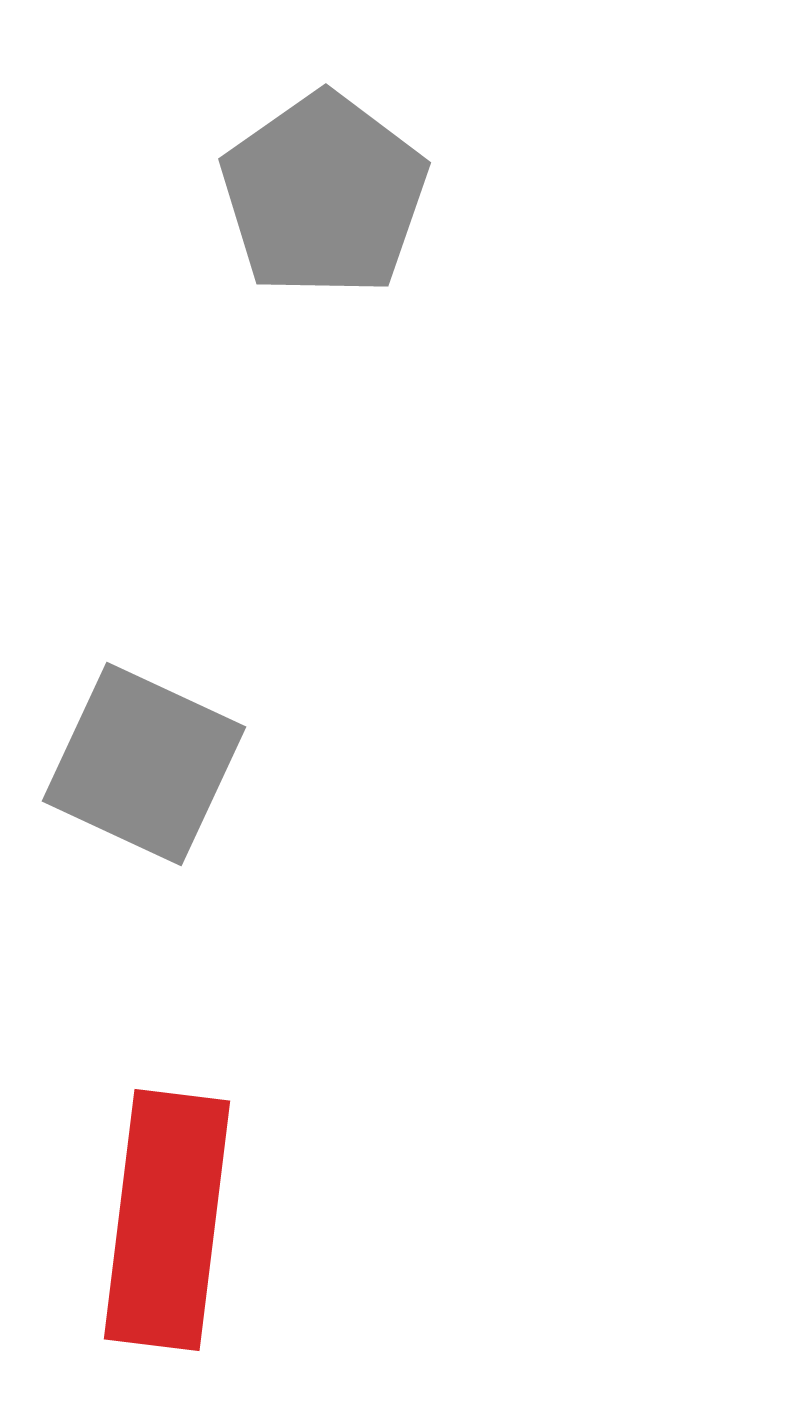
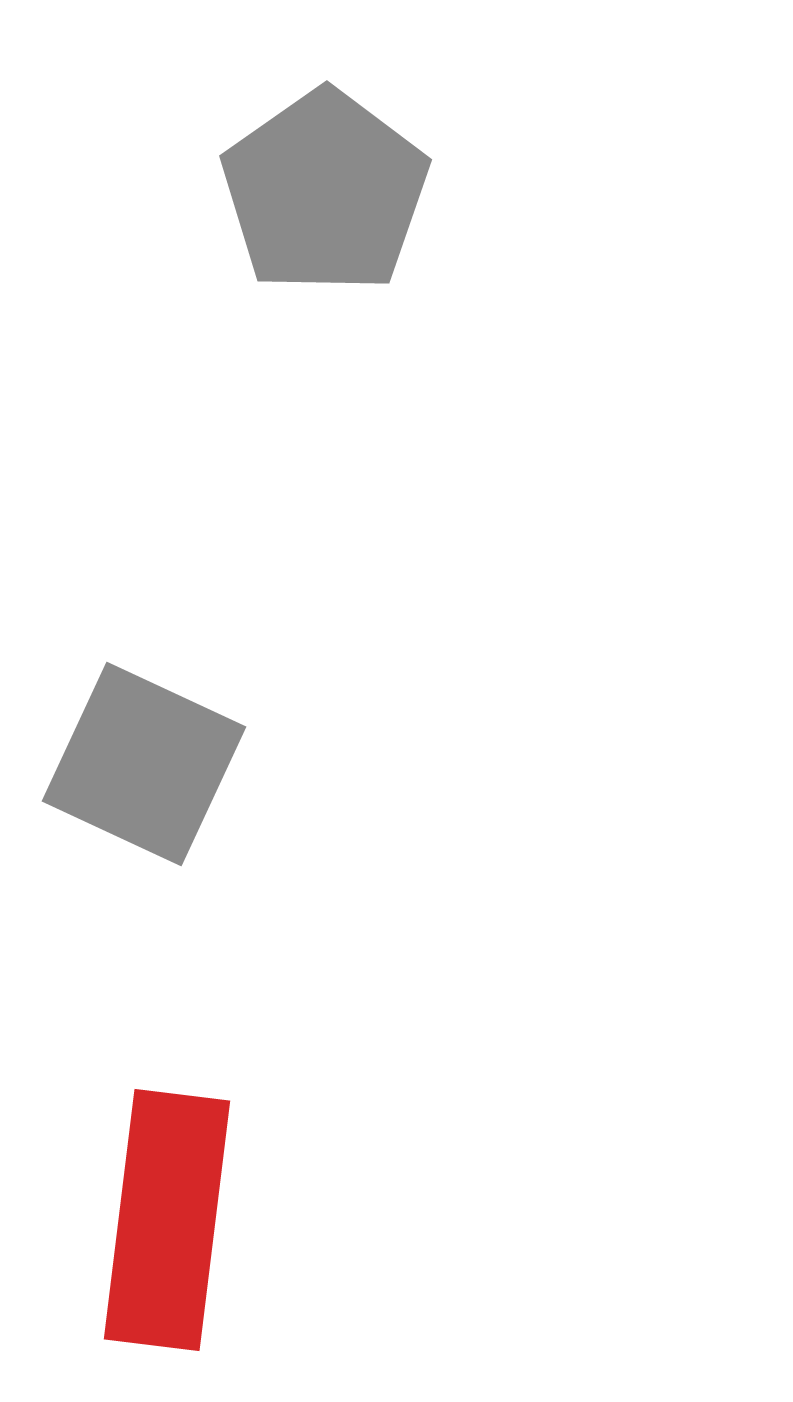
gray pentagon: moved 1 px right, 3 px up
